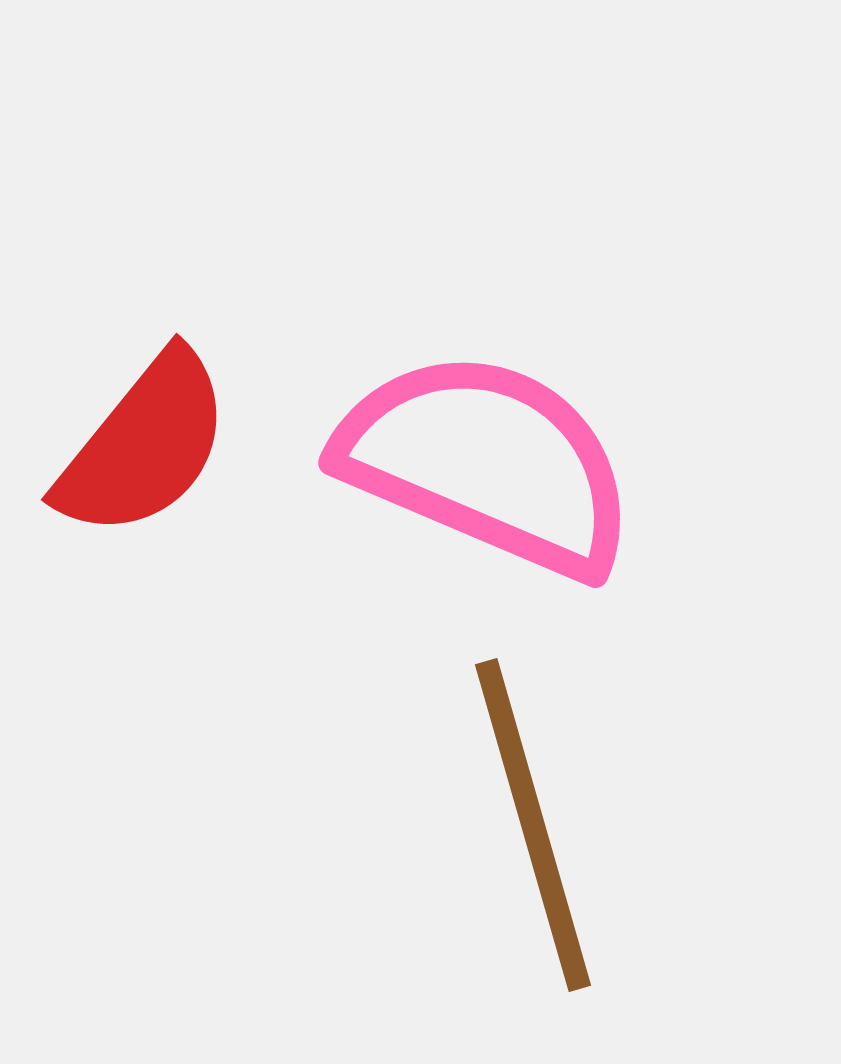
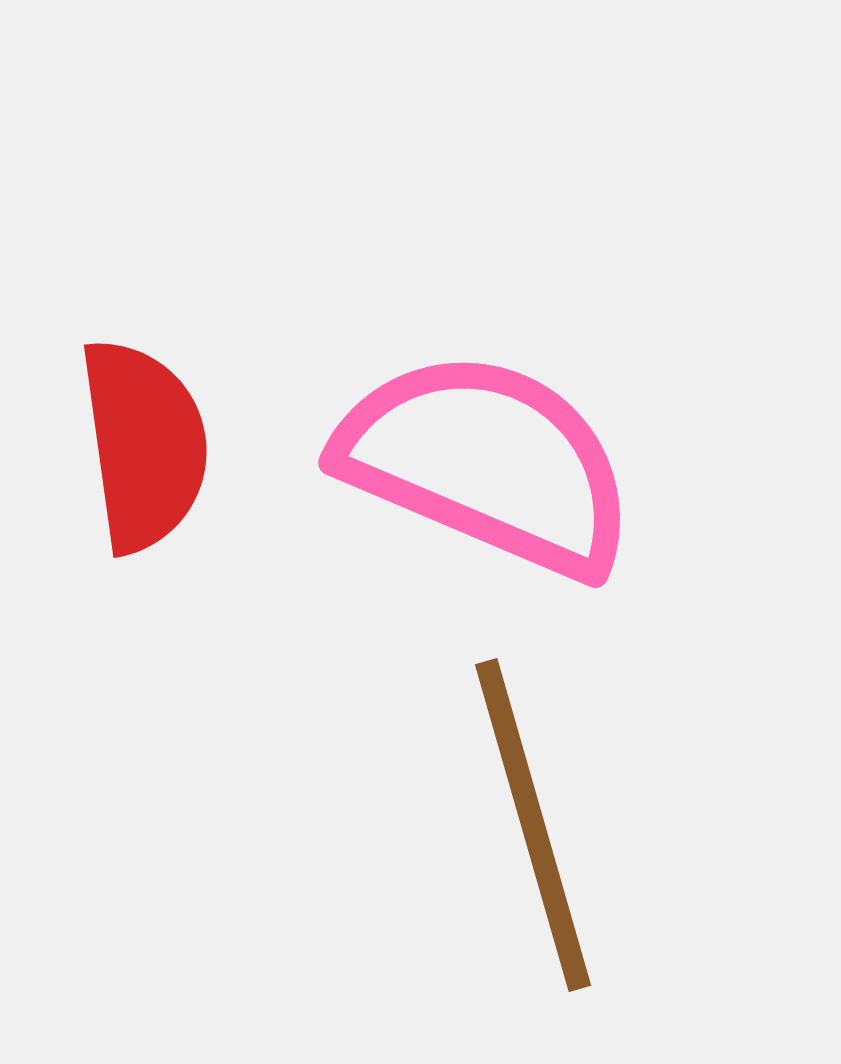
red semicircle: rotated 47 degrees counterclockwise
